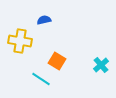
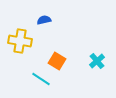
cyan cross: moved 4 px left, 4 px up
